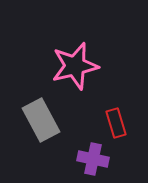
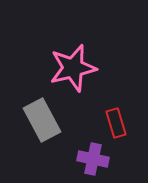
pink star: moved 2 px left, 2 px down
gray rectangle: moved 1 px right
